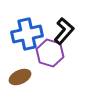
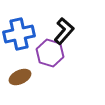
blue cross: moved 8 px left
